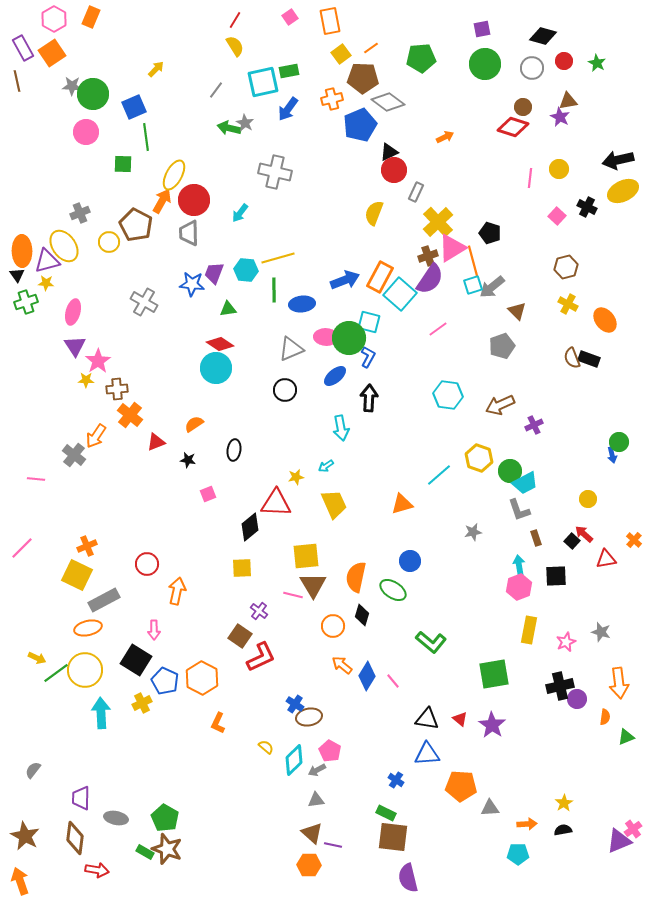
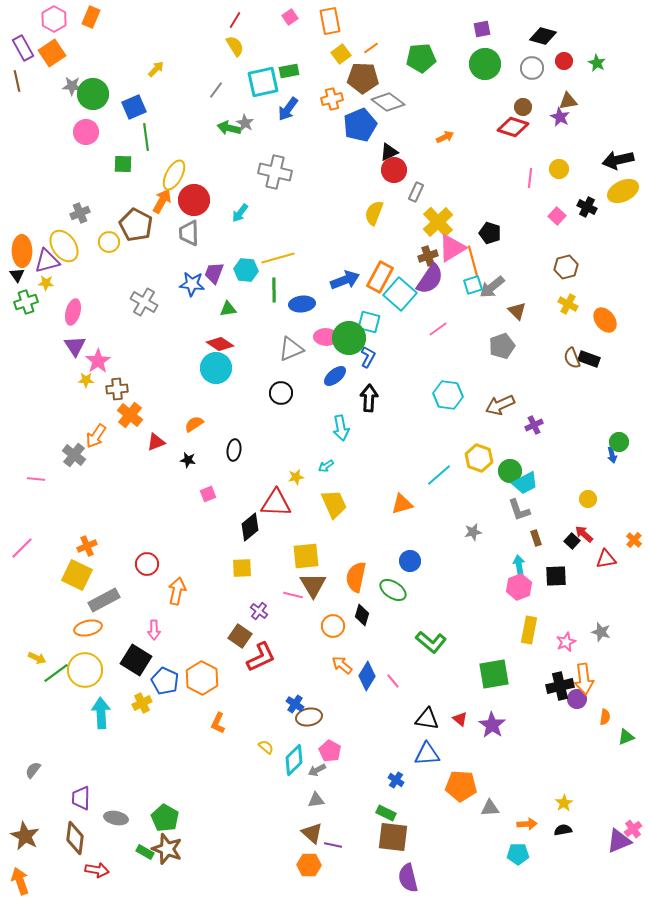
black circle at (285, 390): moved 4 px left, 3 px down
orange arrow at (619, 683): moved 35 px left, 4 px up
